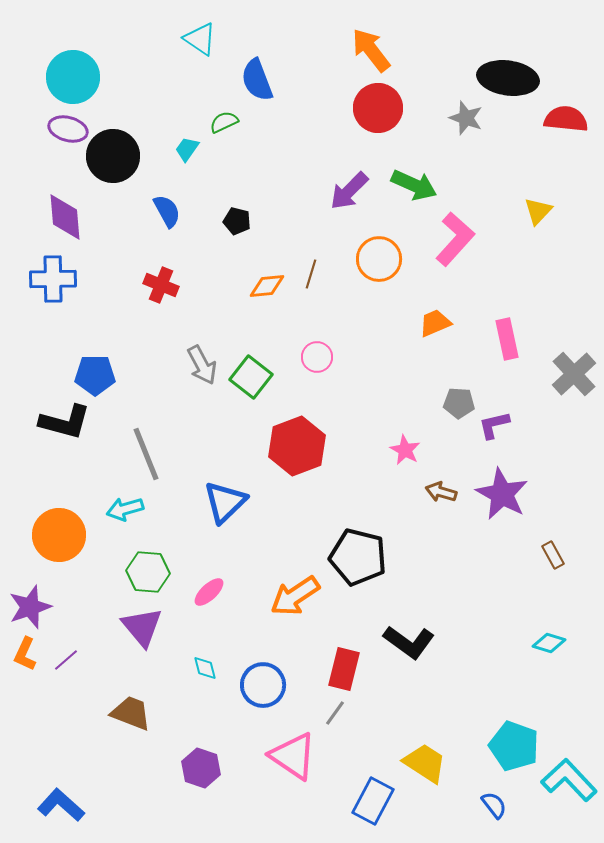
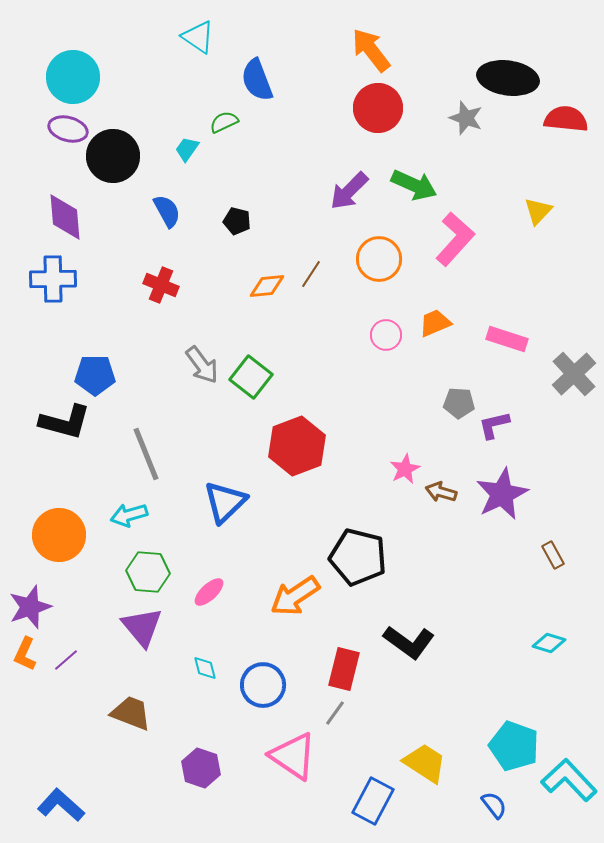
cyan triangle at (200, 39): moved 2 px left, 2 px up
brown line at (311, 274): rotated 16 degrees clockwise
pink rectangle at (507, 339): rotated 60 degrees counterclockwise
pink circle at (317, 357): moved 69 px right, 22 px up
gray arrow at (202, 365): rotated 9 degrees counterclockwise
pink star at (405, 450): moved 19 px down; rotated 16 degrees clockwise
purple star at (502, 494): rotated 18 degrees clockwise
cyan arrow at (125, 509): moved 4 px right, 6 px down
